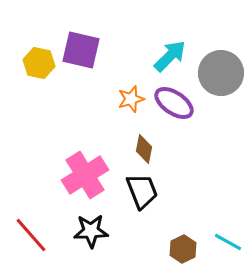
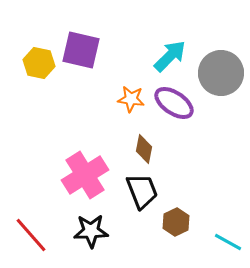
orange star: rotated 24 degrees clockwise
brown hexagon: moved 7 px left, 27 px up
